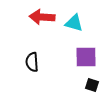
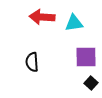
cyan triangle: rotated 24 degrees counterclockwise
black square: moved 1 px left, 2 px up; rotated 24 degrees clockwise
